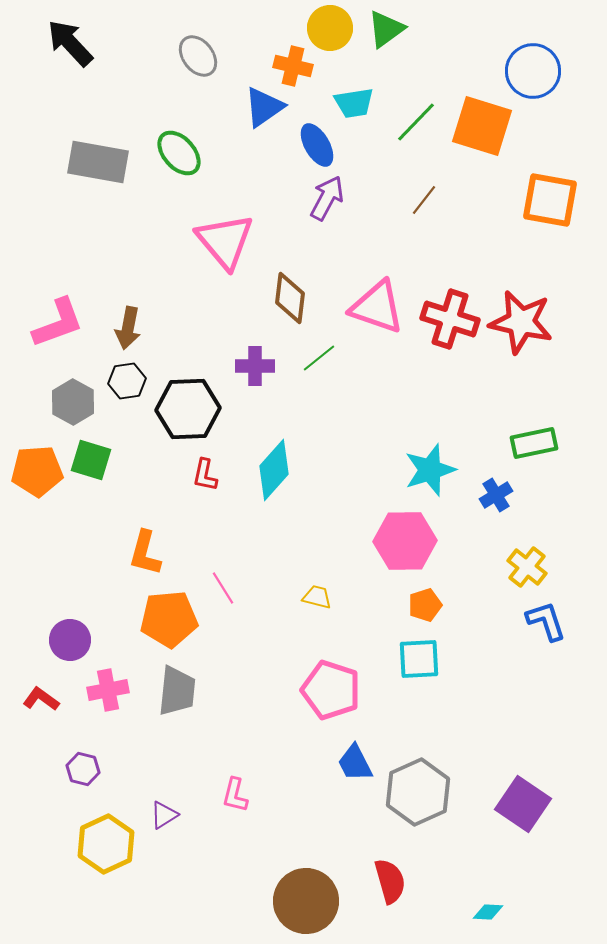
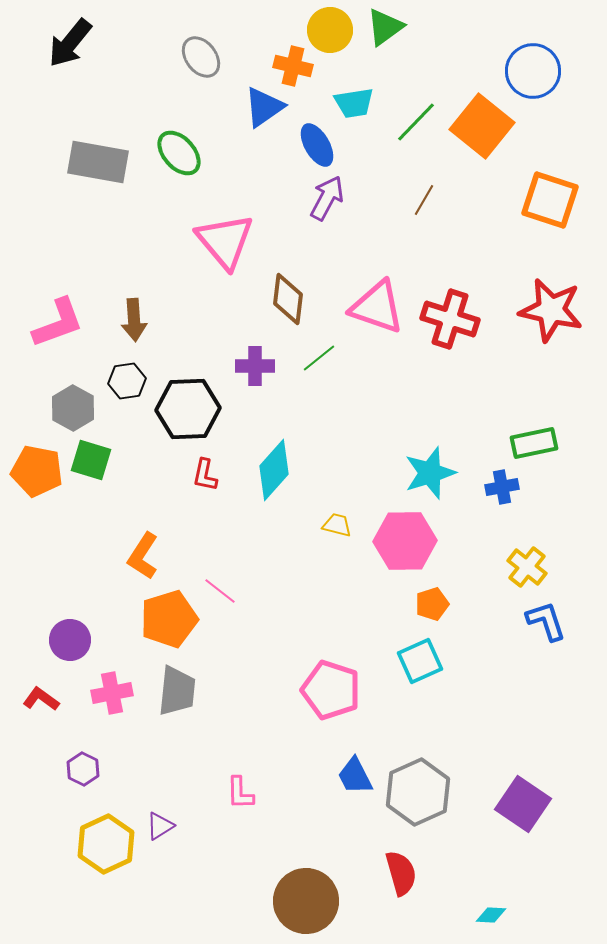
yellow circle at (330, 28): moved 2 px down
green triangle at (386, 29): moved 1 px left, 2 px up
black arrow at (70, 43): rotated 98 degrees counterclockwise
gray ellipse at (198, 56): moved 3 px right, 1 px down
orange square at (482, 126): rotated 22 degrees clockwise
brown line at (424, 200): rotated 8 degrees counterclockwise
orange square at (550, 200): rotated 8 degrees clockwise
brown diamond at (290, 298): moved 2 px left, 1 px down
red star at (521, 322): moved 30 px right, 12 px up
brown arrow at (128, 328): moved 6 px right, 8 px up; rotated 15 degrees counterclockwise
gray hexagon at (73, 402): moved 6 px down
cyan star at (430, 470): moved 3 px down
orange pentagon at (37, 471): rotated 15 degrees clockwise
blue cross at (496, 495): moved 6 px right, 8 px up; rotated 20 degrees clockwise
orange L-shape at (145, 553): moved 2 px left, 3 px down; rotated 18 degrees clockwise
pink line at (223, 588): moved 3 px left, 3 px down; rotated 20 degrees counterclockwise
yellow trapezoid at (317, 597): moved 20 px right, 72 px up
orange pentagon at (425, 605): moved 7 px right, 1 px up
orange pentagon at (169, 619): rotated 12 degrees counterclockwise
cyan square at (419, 659): moved 1 px right, 2 px down; rotated 21 degrees counterclockwise
pink cross at (108, 690): moved 4 px right, 3 px down
blue trapezoid at (355, 763): moved 13 px down
purple hexagon at (83, 769): rotated 12 degrees clockwise
pink L-shape at (235, 795): moved 5 px right, 2 px up; rotated 15 degrees counterclockwise
purple triangle at (164, 815): moved 4 px left, 11 px down
red semicircle at (390, 881): moved 11 px right, 8 px up
cyan diamond at (488, 912): moved 3 px right, 3 px down
